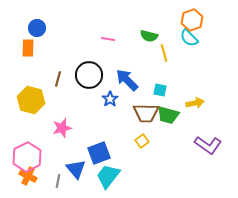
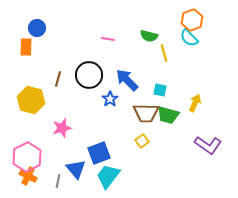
orange rectangle: moved 2 px left, 1 px up
yellow arrow: rotated 54 degrees counterclockwise
